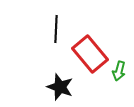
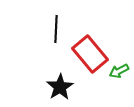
green arrow: rotated 48 degrees clockwise
black star: rotated 20 degrees clockwise
